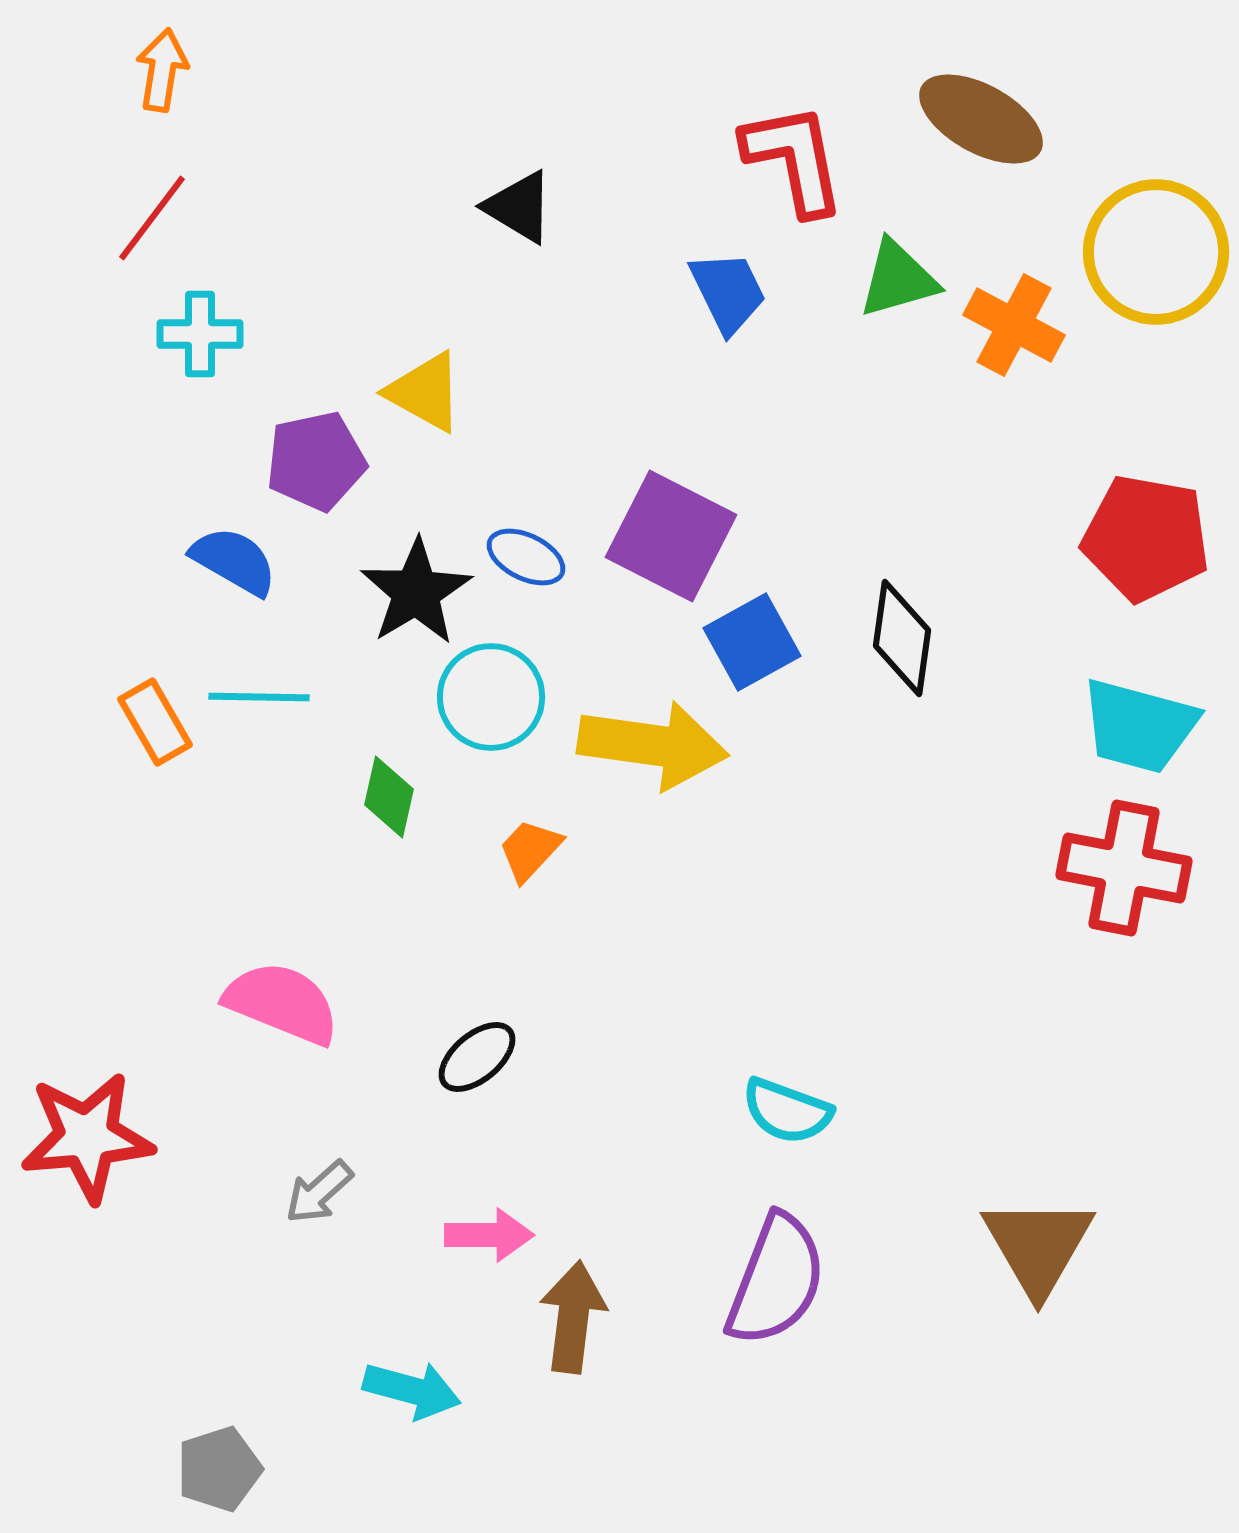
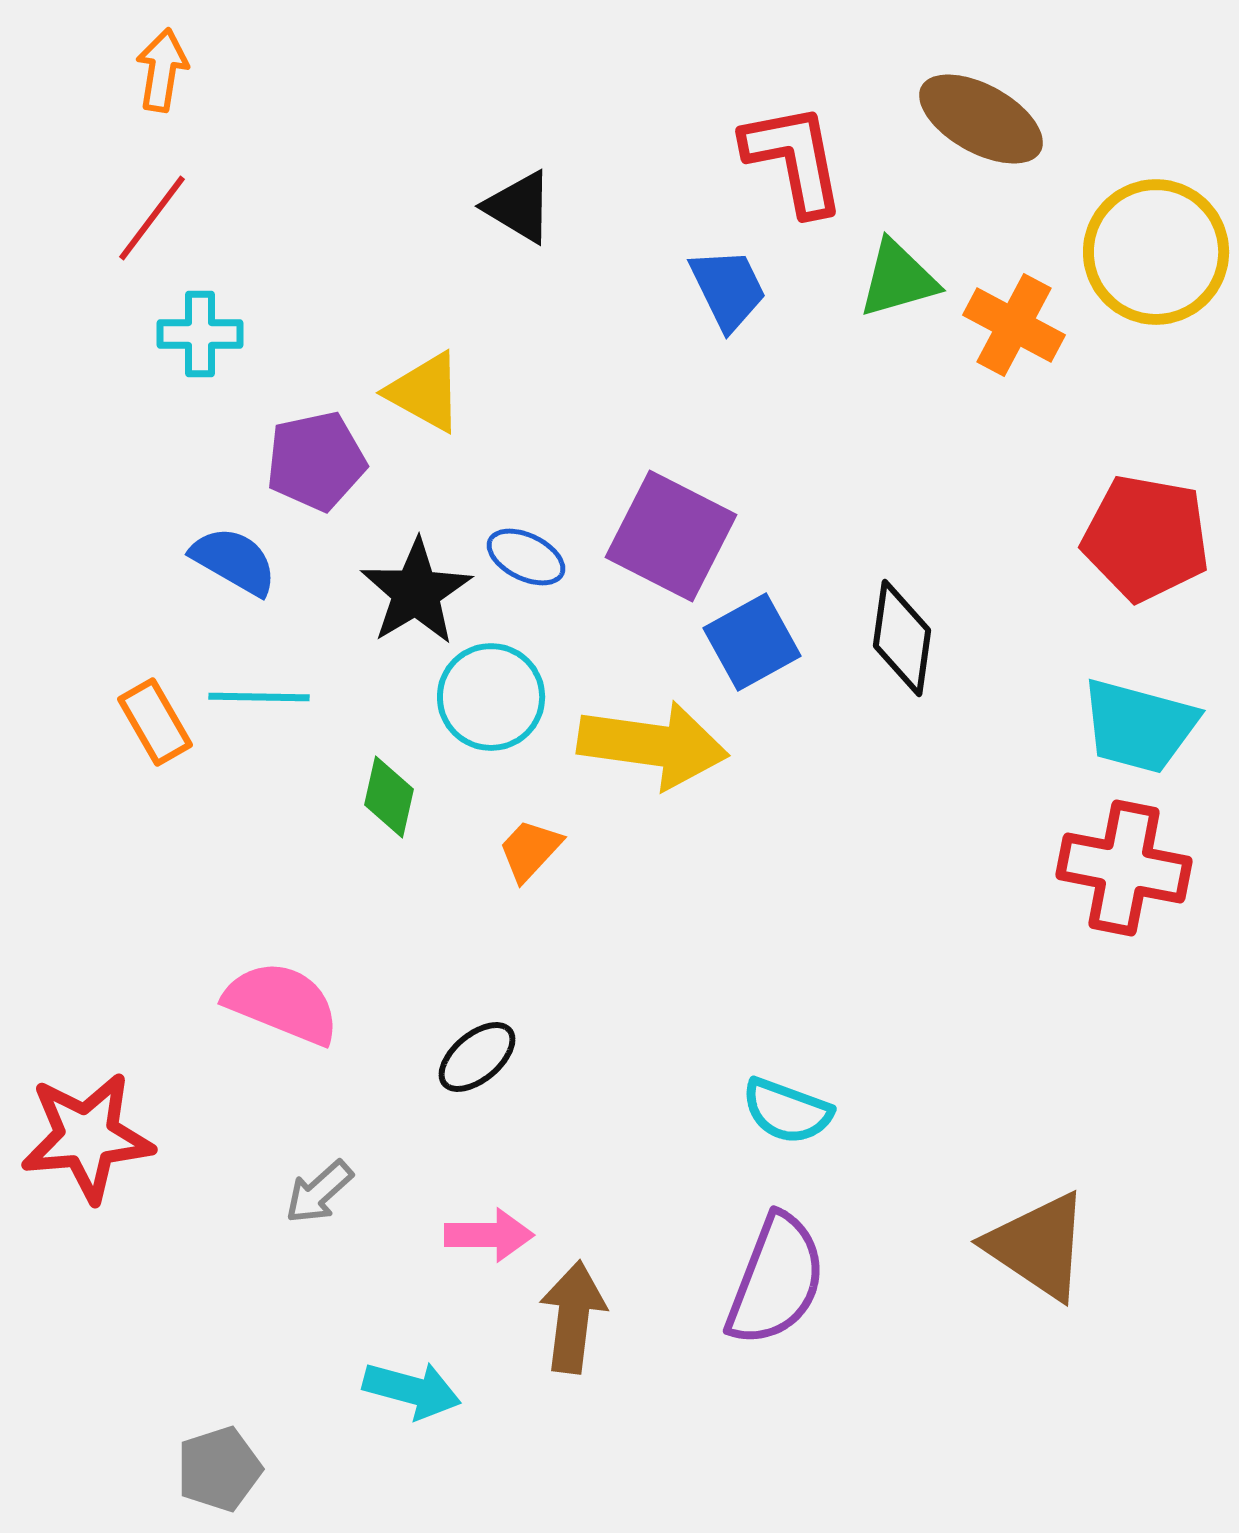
blue trapezoid: moved 3 px up
brown triangle: rotated 26 degrees counterclockwise
